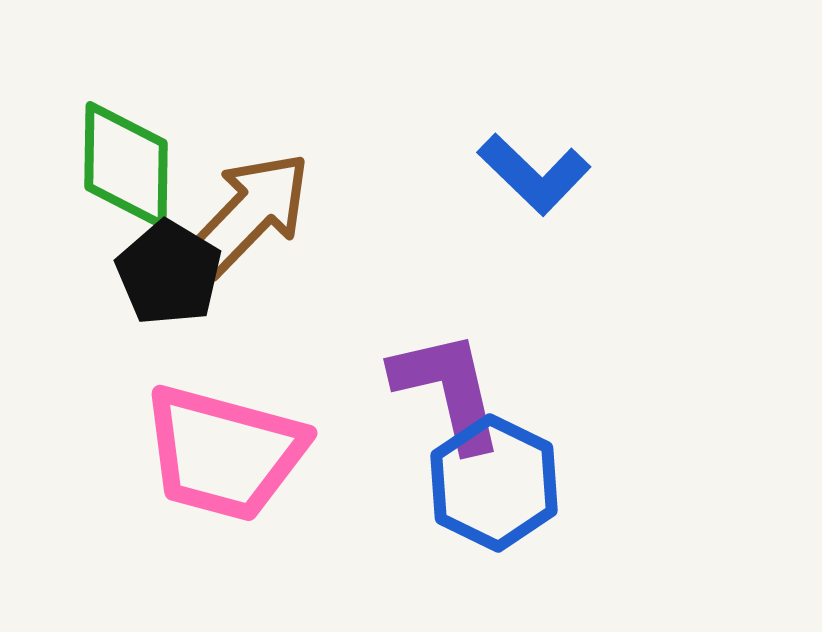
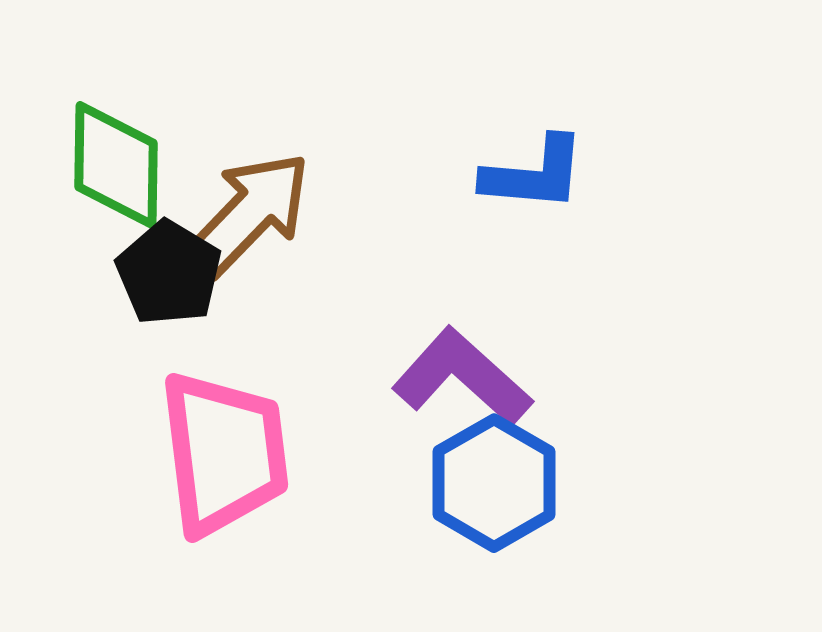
green diamond: moved 10 px left
blue L-shape: rotated 39 degrees counterclockwise
purple L-shape: moved 14 px right, 13 px up; rotated 35 degrees counterclockwise
pink trapezoid: rotated 112 degrees counterclockwise
blue hexagon: rotated 4 degrees clockwise
